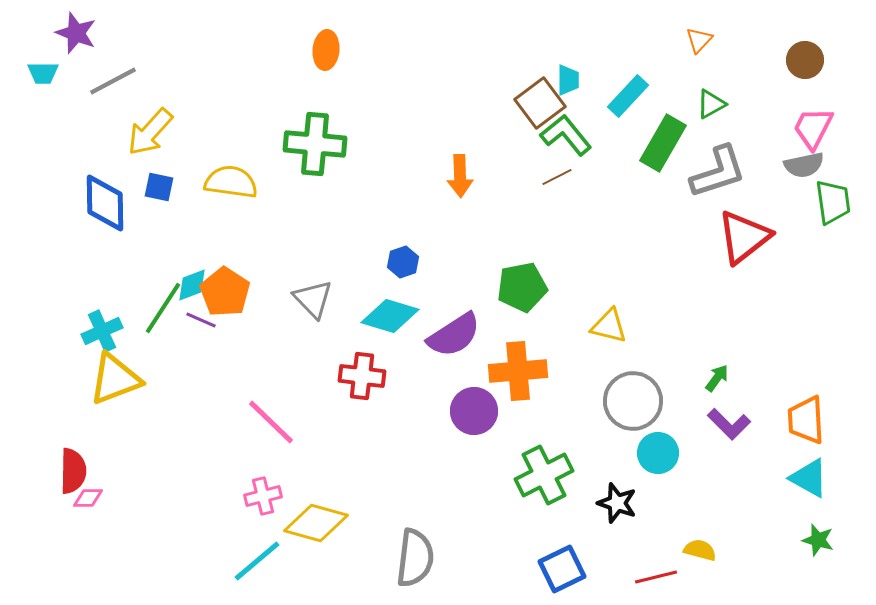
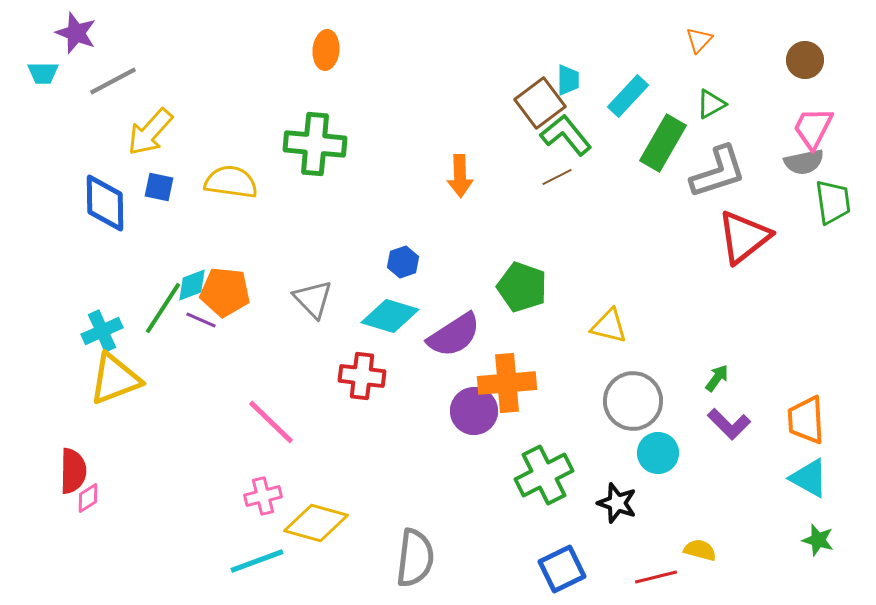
gray semicircle at (804, 165): moved 3 px up
green pentagon at (522, 287): rotated 30 degrees clockwise
orange pentagon at (225, 292): rotated 27 degrees counterclockwise
orange cross at (518, 371): moved 11 px left, 12 px down
pink diamond at (88, 498): rotated 32 degrees counterclockwise
cyan line at (257, 561): rotated 20 degrees clockwise
